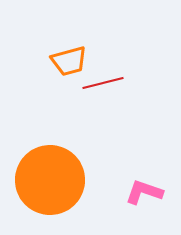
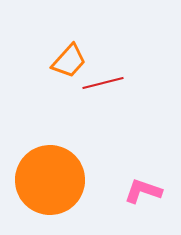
orange trapezoid: rotated 33 degrees counterclockwise
pink L-shape: moved 1 px left, 1 px up
